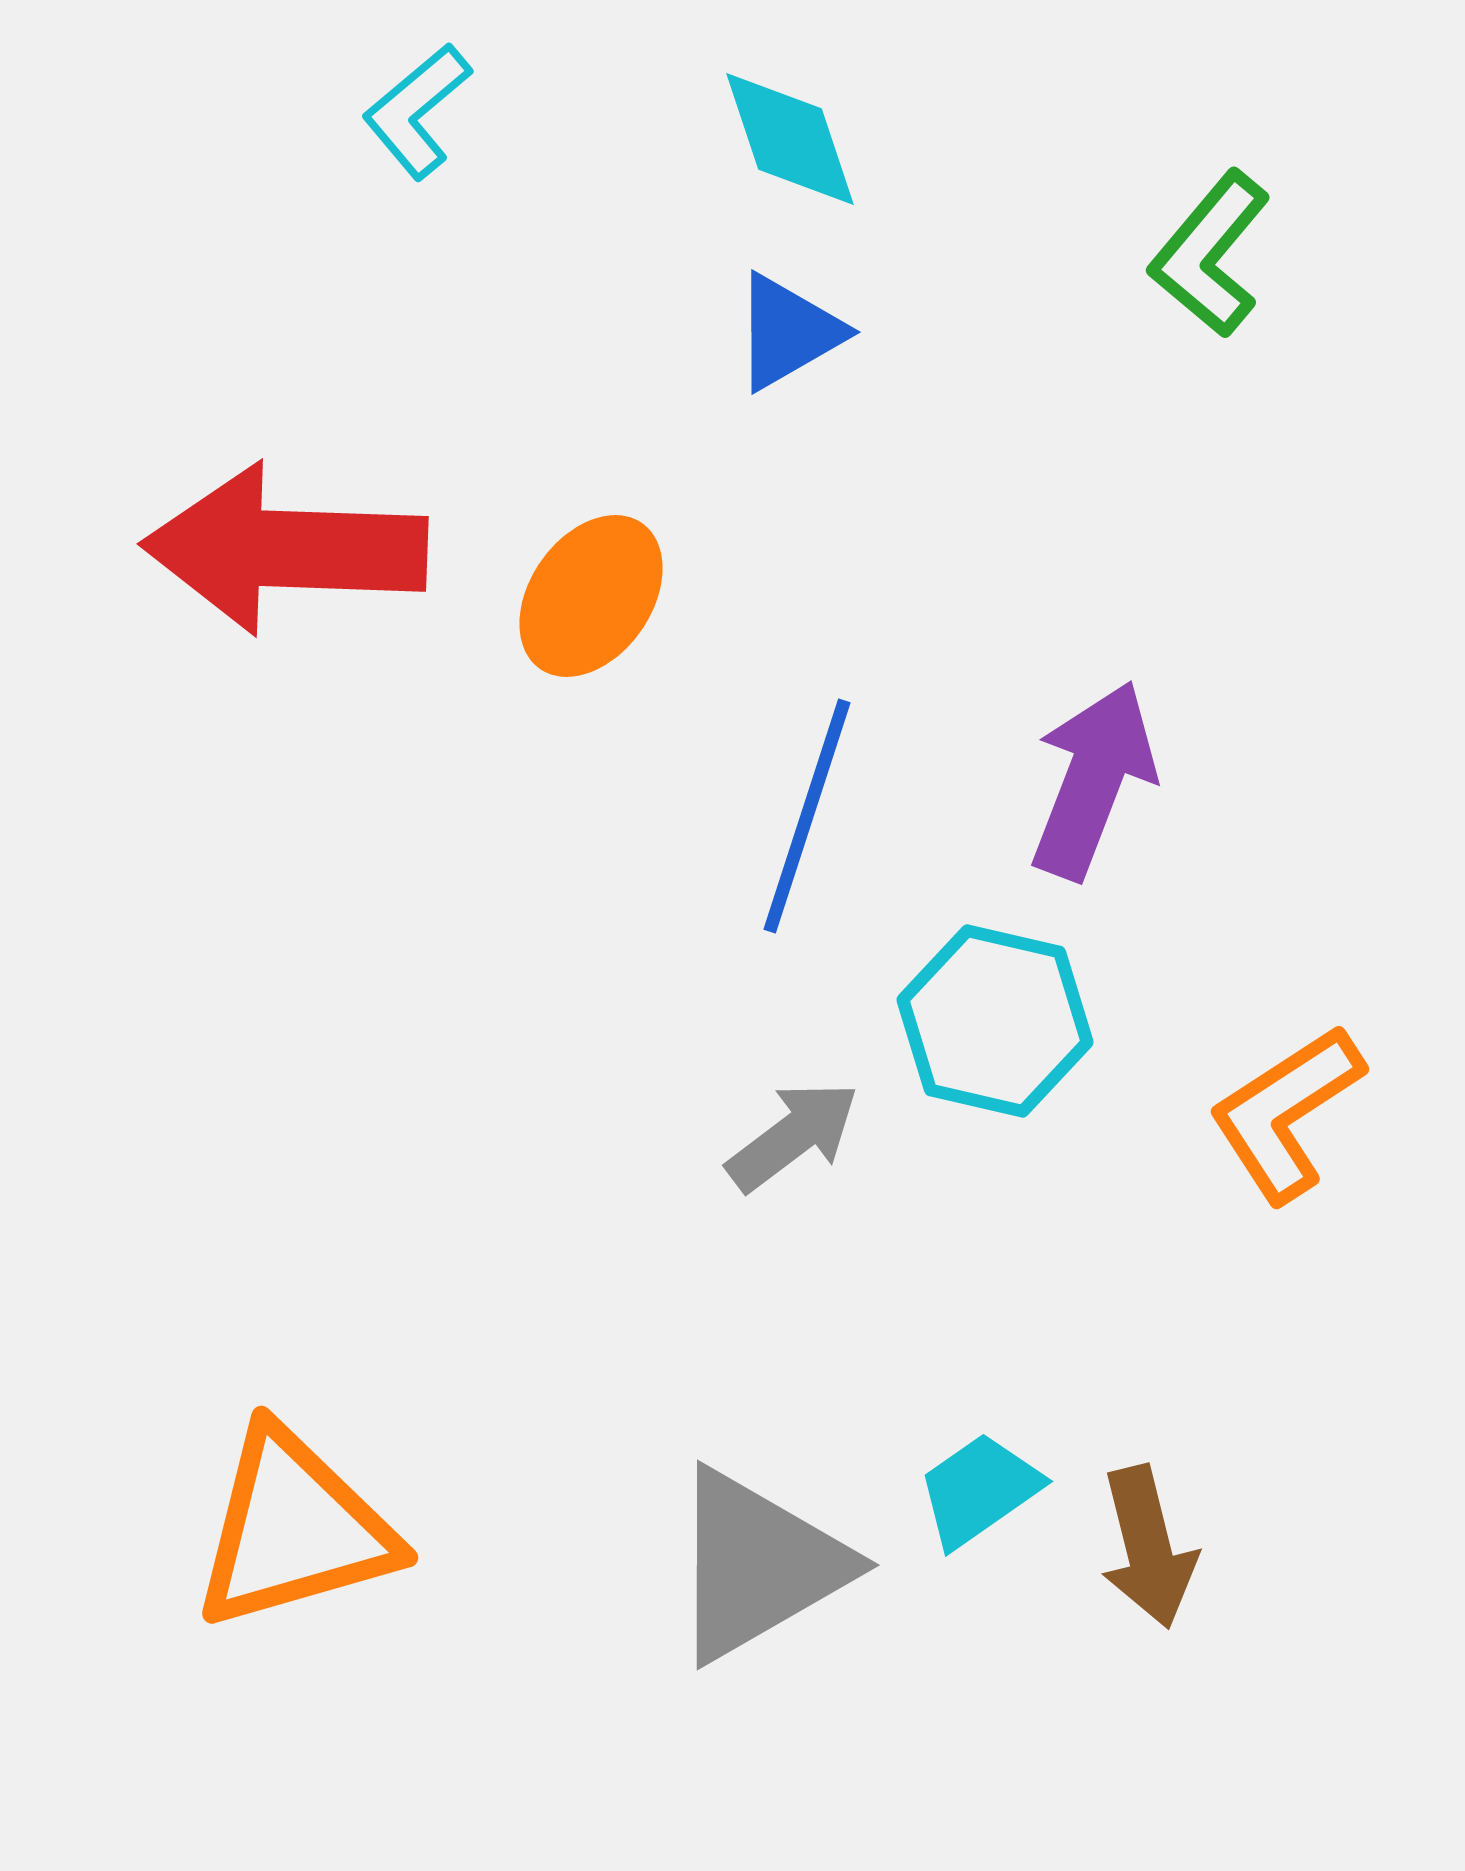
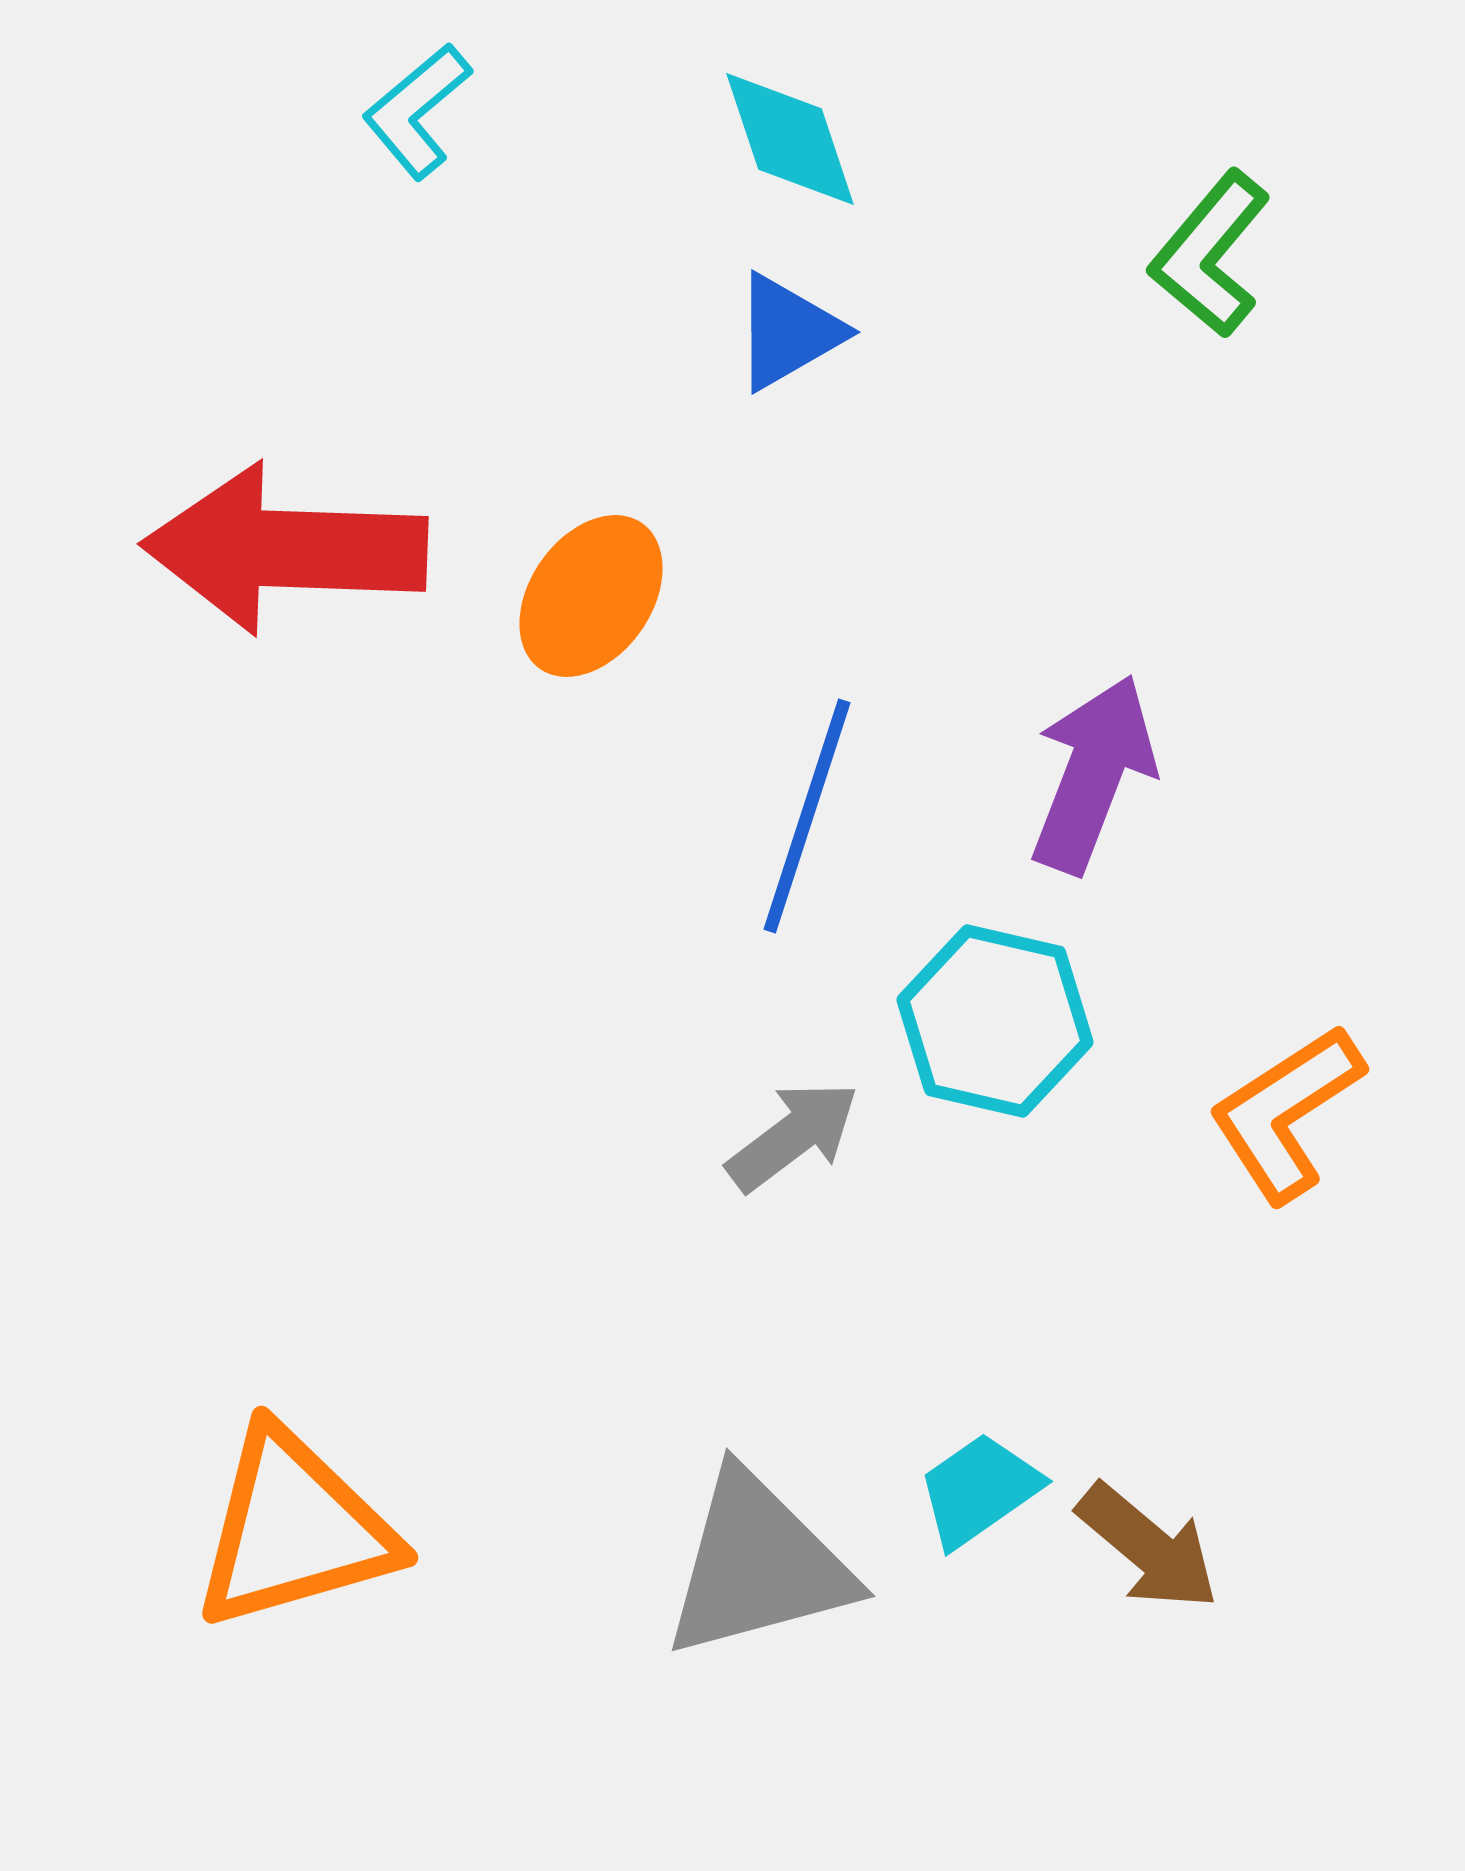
purple arrow: moved 6 px up
brown arrow: rotated 36 degrees counterclockwise
gray triangle: rotated 15 degrees clockwise
